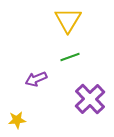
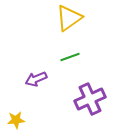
yellow triangle: moved 1 px right, 2 px up; rotated 24 degrees clockwise
purple cross: rotated 20 degrees clockwise
yellow star: moved 1 px left
